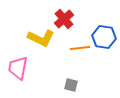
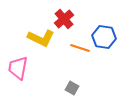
orange line: rotated 24 degrees clockwise
gray square: moved 1 px right, 3 px down; rotated 16 degrees clockwise
